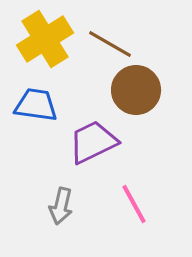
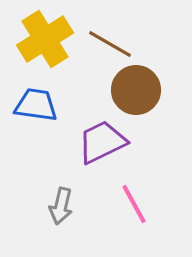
purple trapezoid: moved 9 px right
